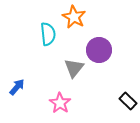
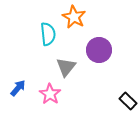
gray triangle: moved 8 px left, 1 px up
blue arrow: moved 1 px right, 1 px down
pink star: moved 10 px left, 9 px up
